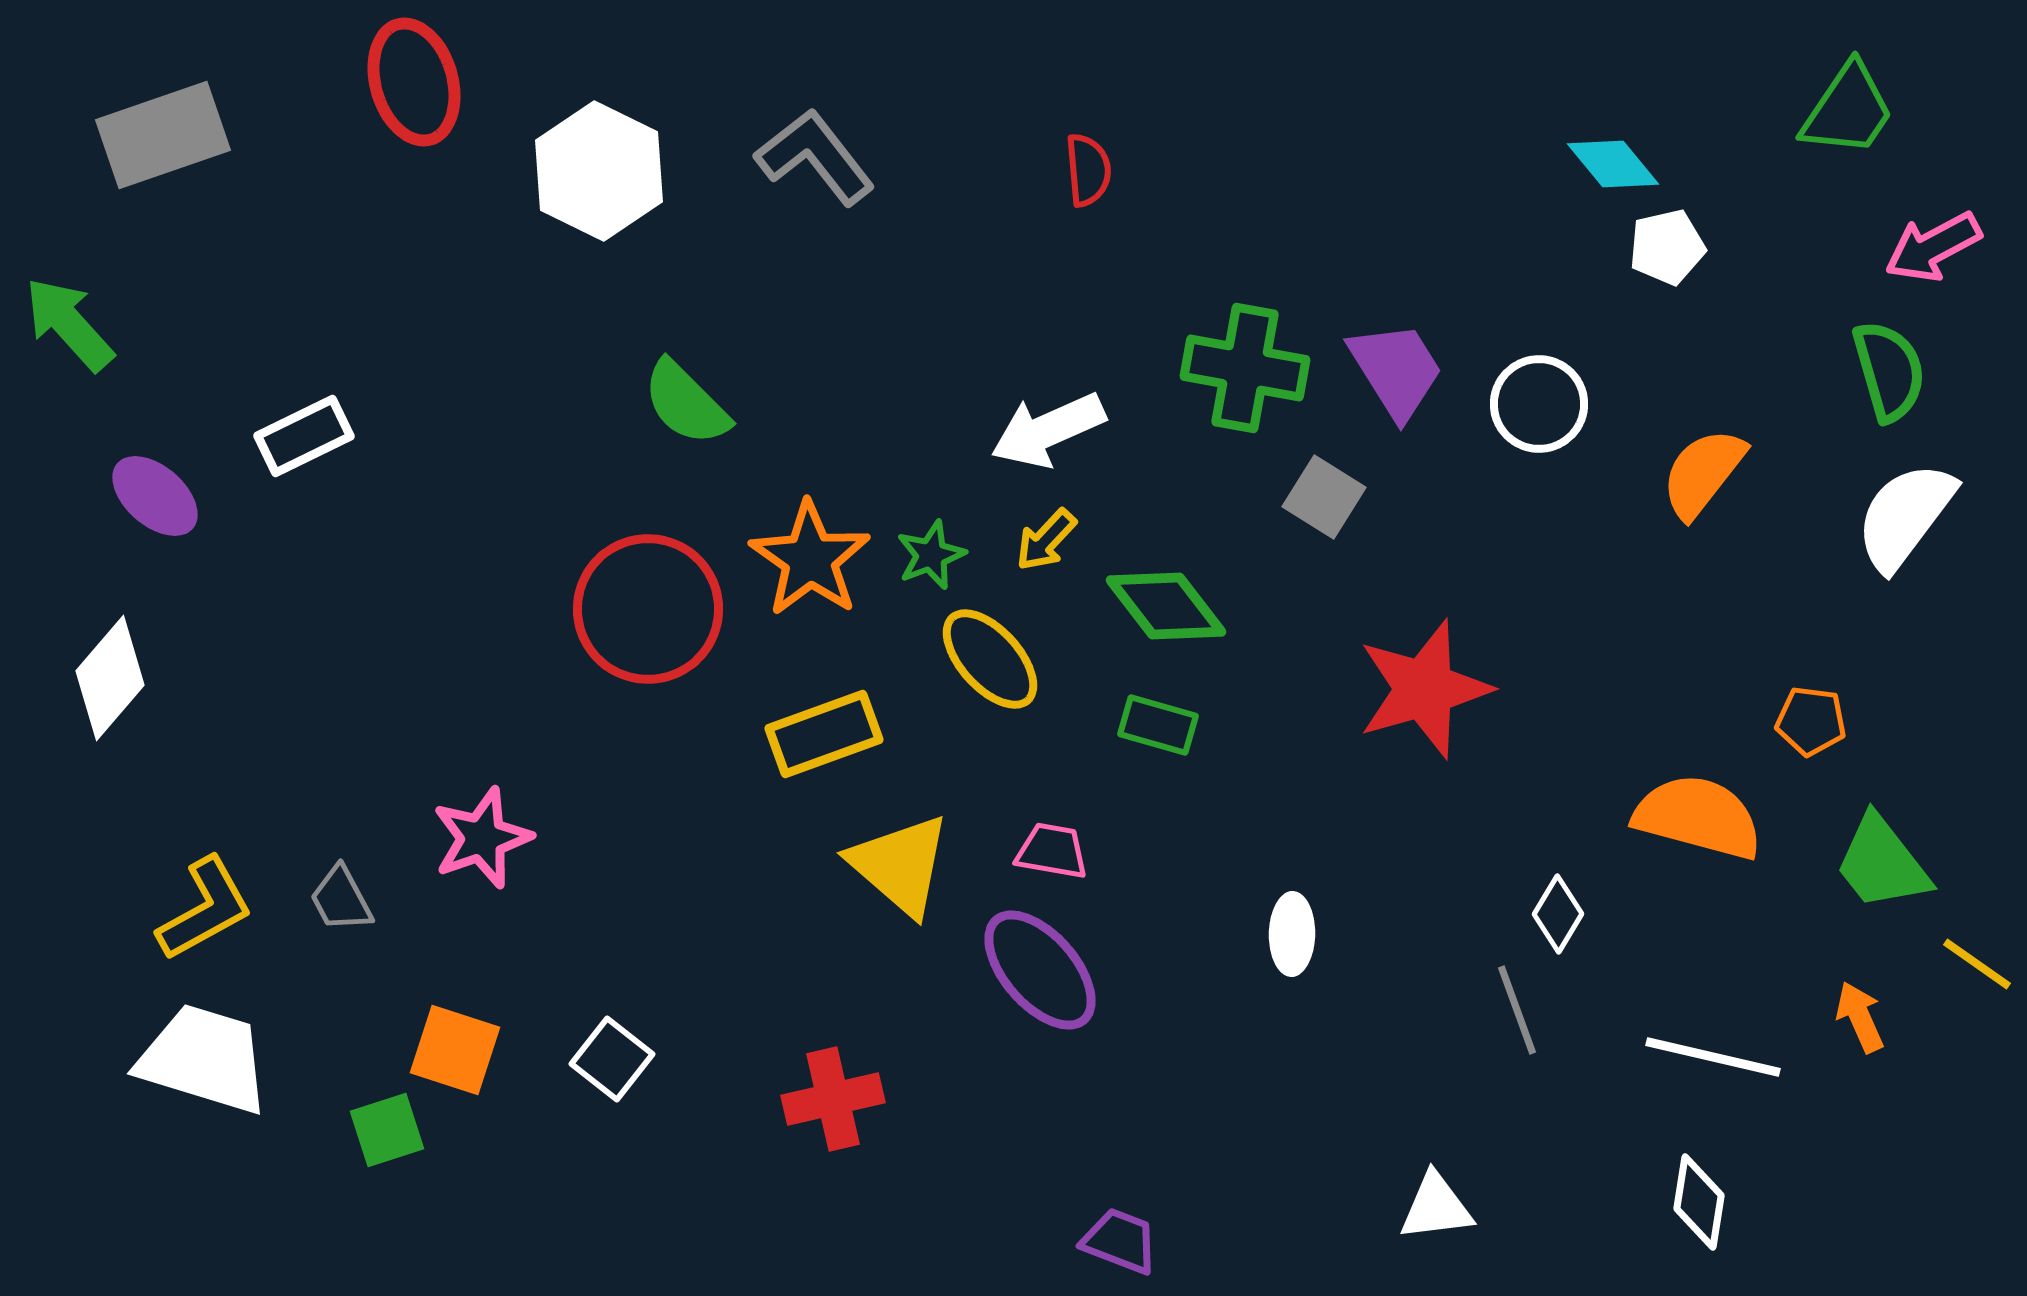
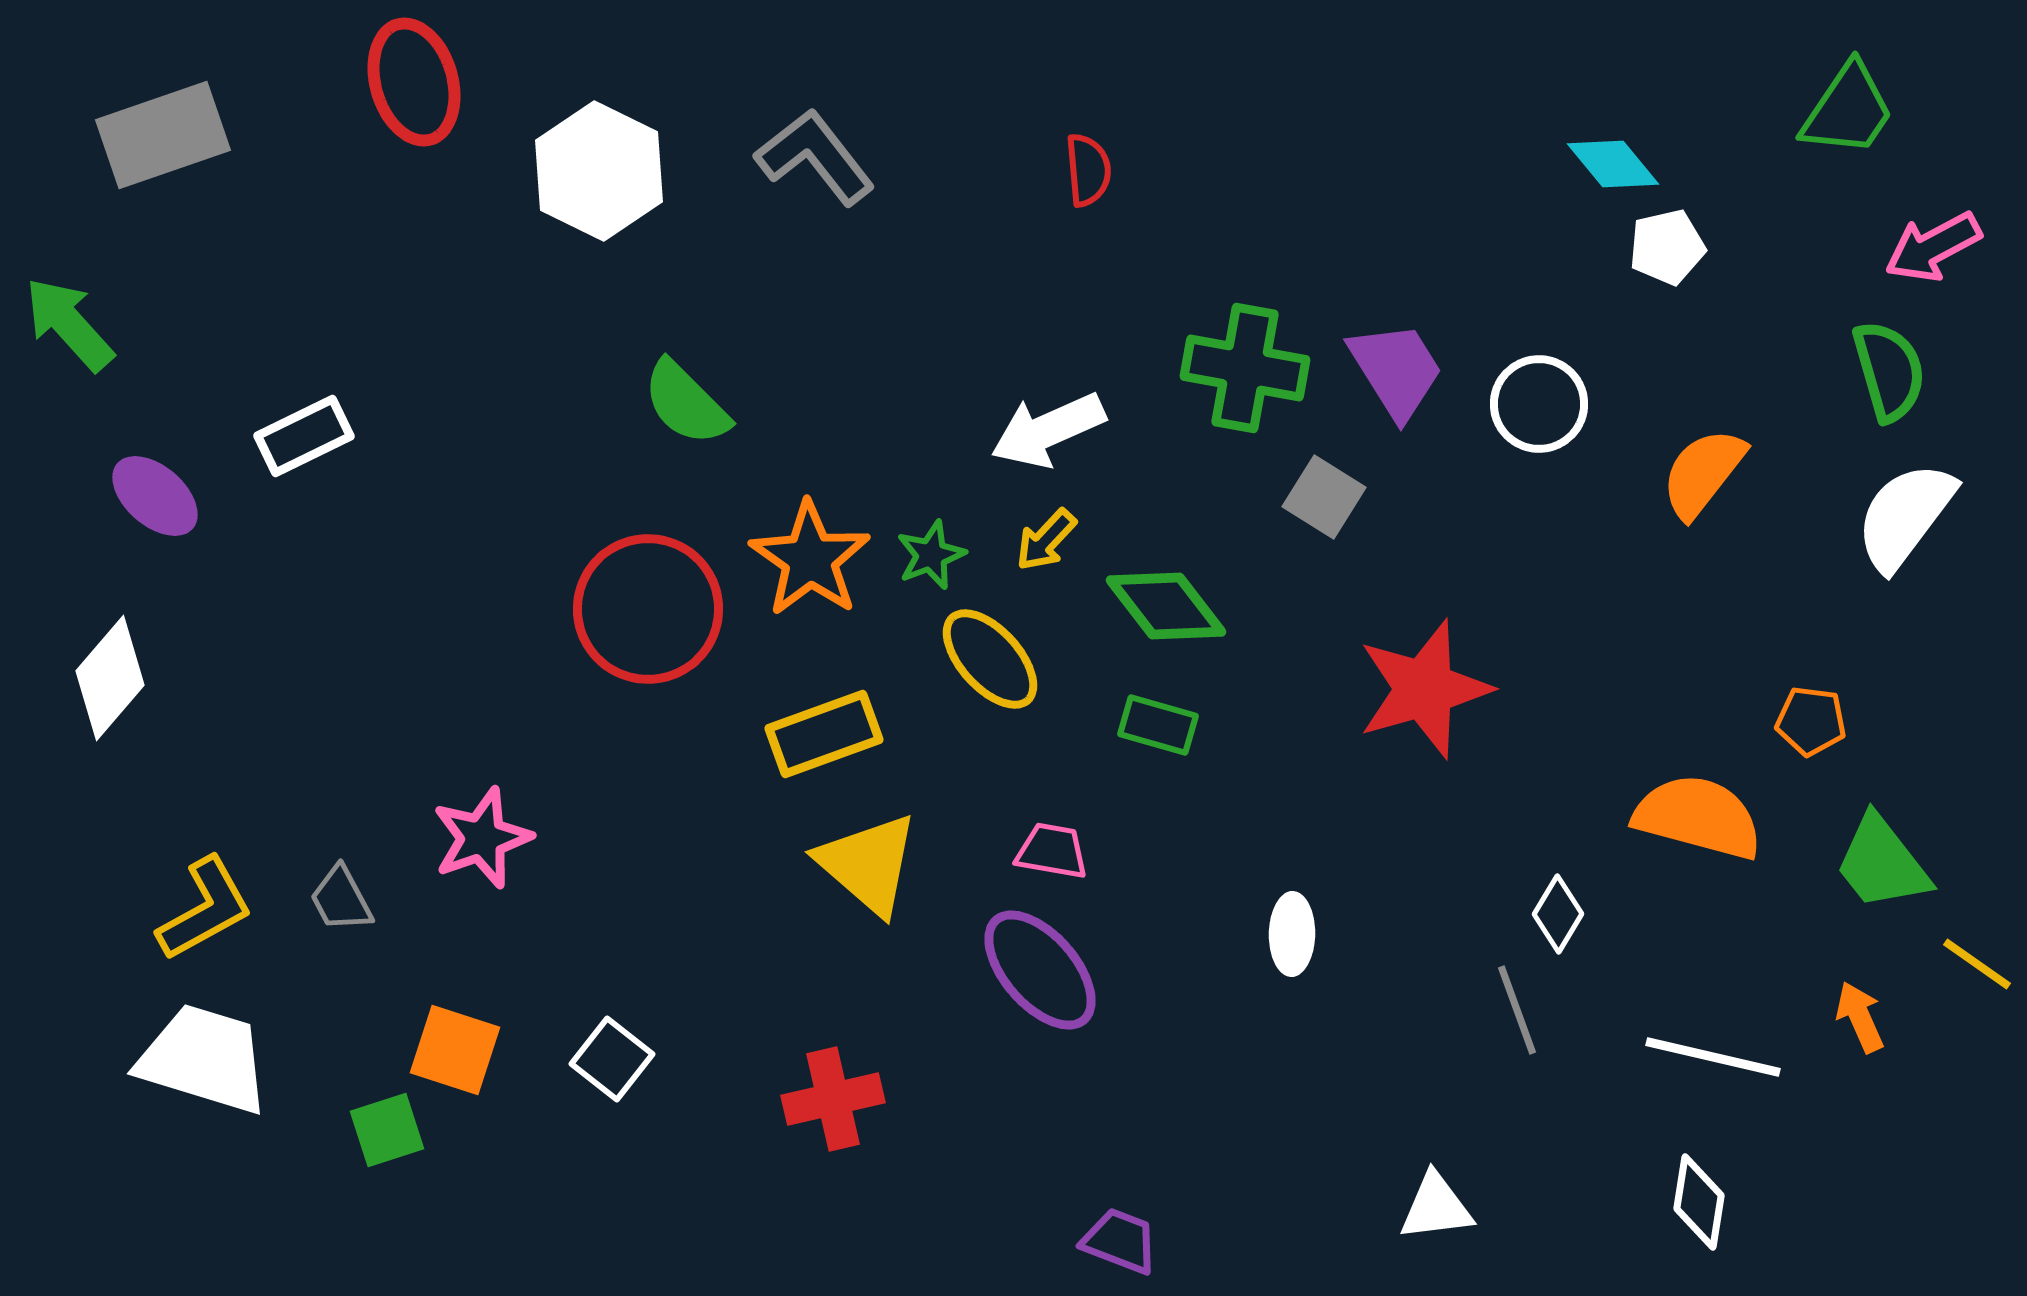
yellow triangle at (900, 865): moved 32 px left, 1 px up
